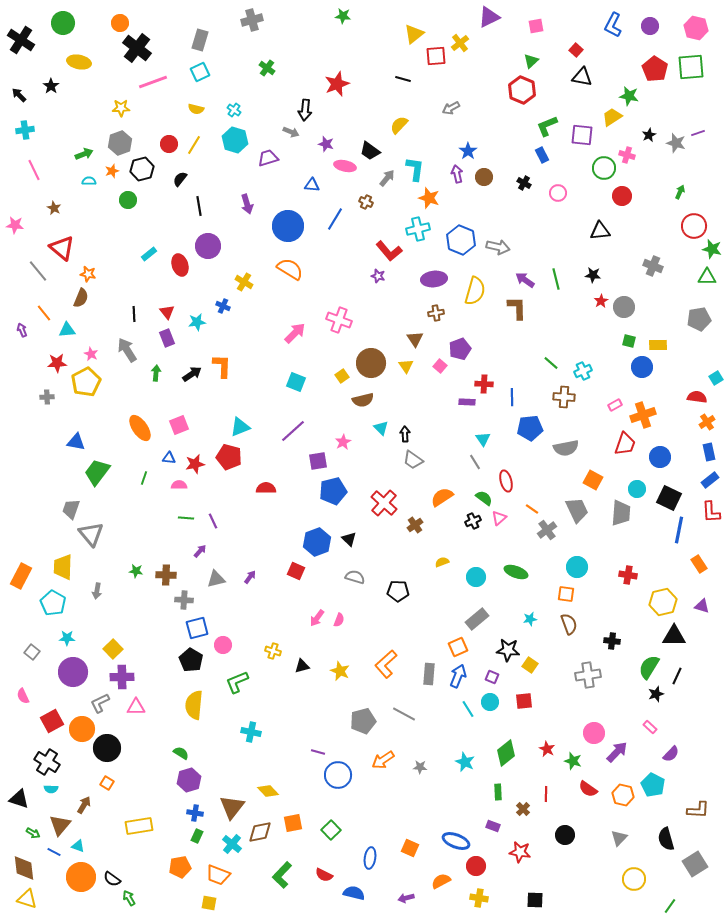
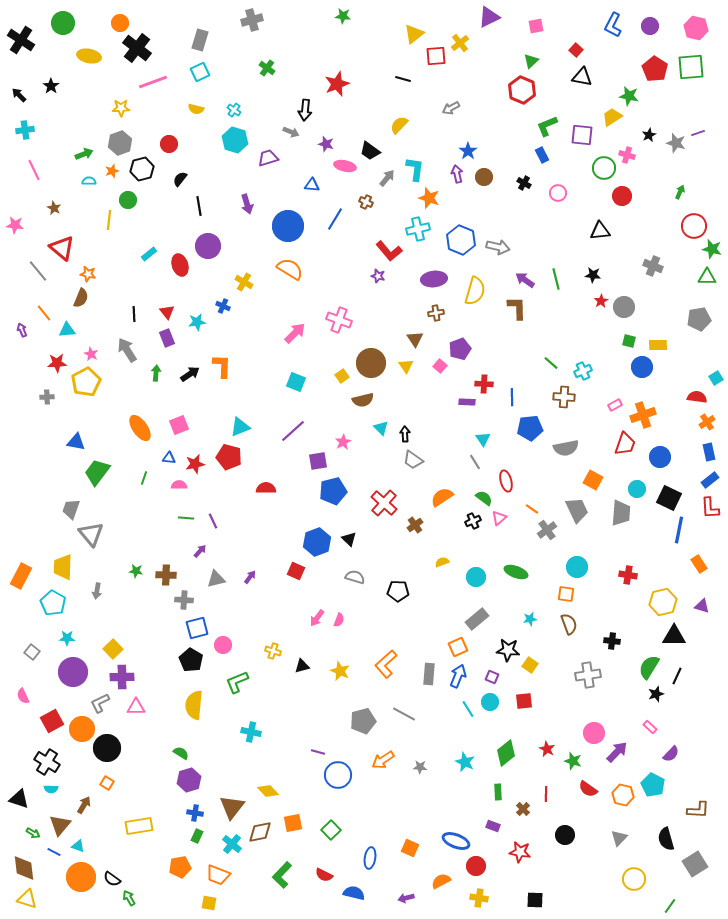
yellow ellipse at (79, 62): moved 10 px right, 6 px up
yellow line at (194, 145): moved 85 px left, 75 px down; rotated 24 degrees counterclockwise
black arrow at (192, 374): moved 2 px left
red L-shape at (711, 512): moved 1 px left, 4 px up
